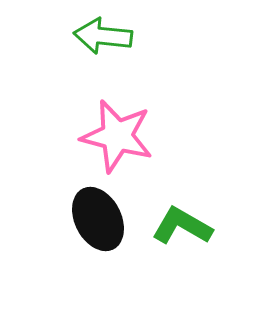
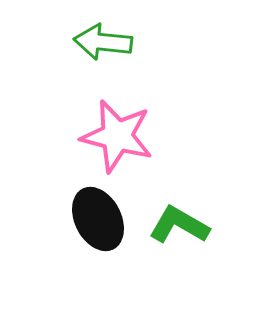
green arrow: moved 6 px down
green L-shape: moved 3 px left, 1 px up
